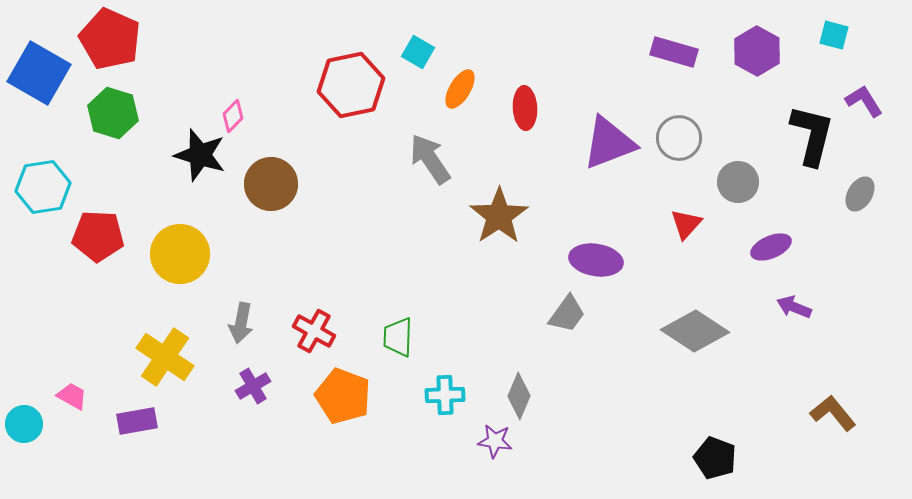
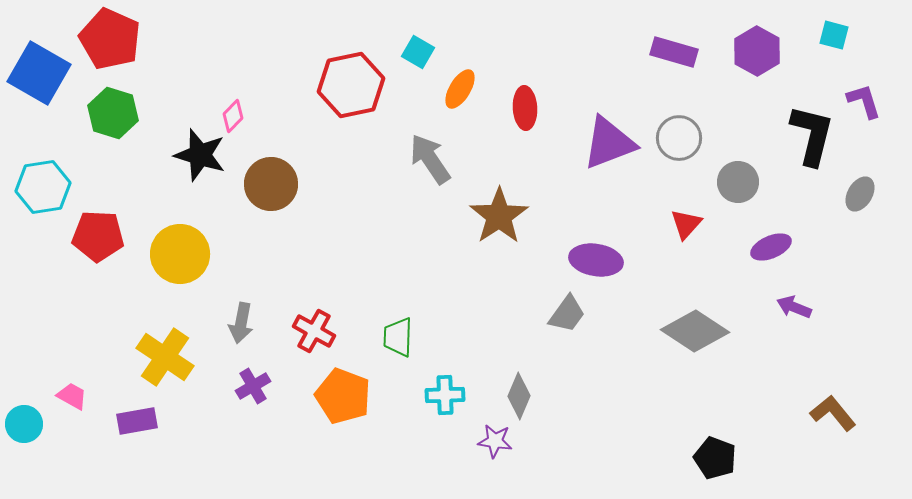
purple L-shape at (864, 101): rotated 15 degrees clockwise
